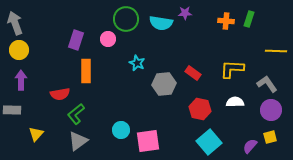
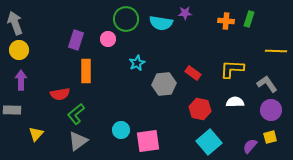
cyan star: rotated 21 degrees clockwise
